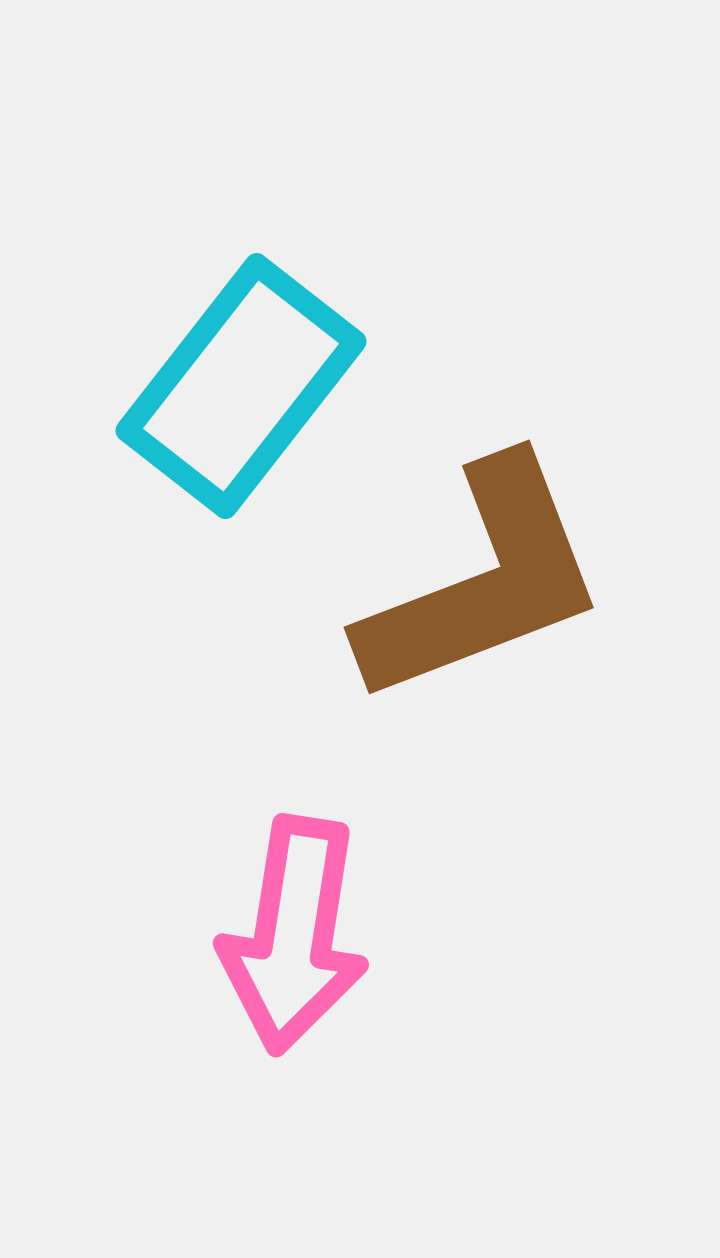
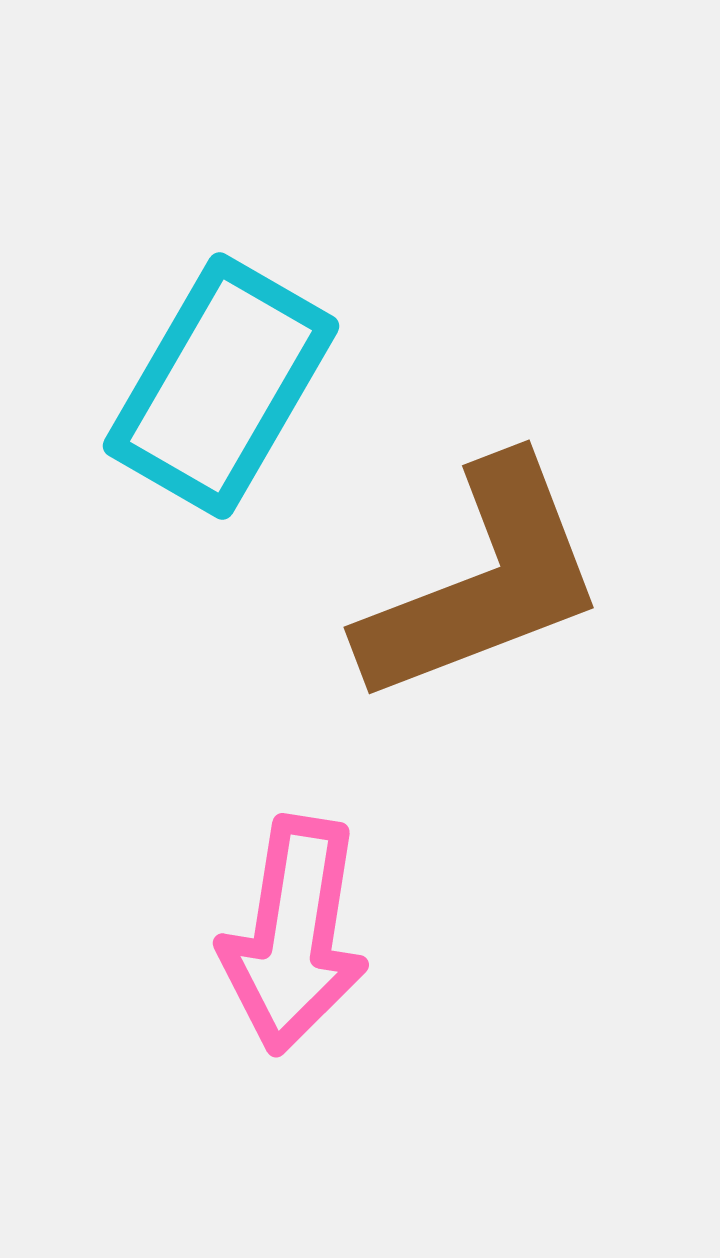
cyan rectangle: moved 20 px left; rotated 8 degrees counterclockwise
